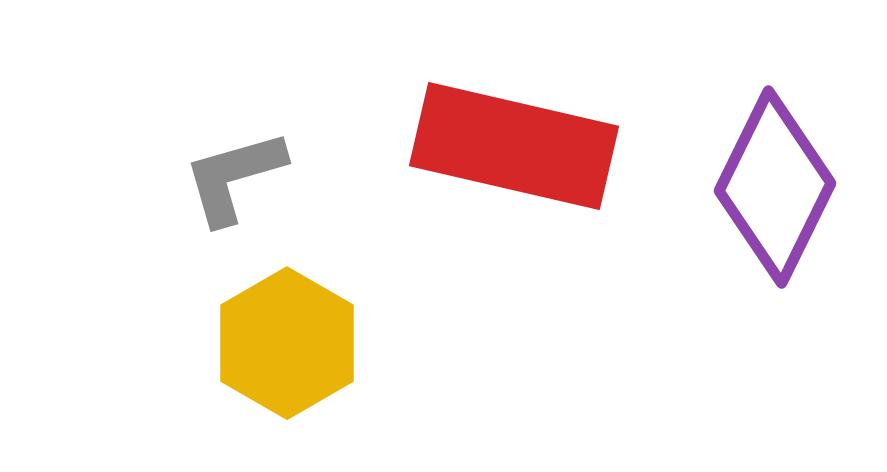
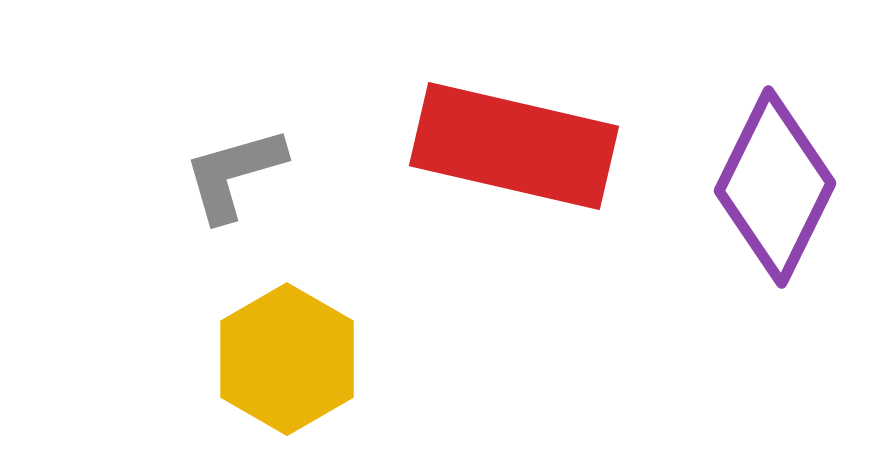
gray L-shape: moved 3 px up
yellow hexagon: moved 16 px down
